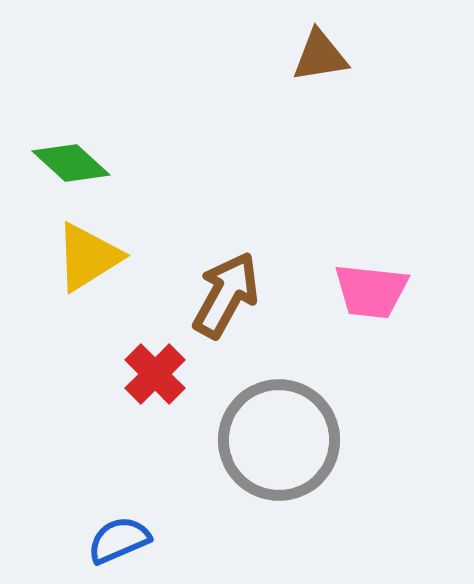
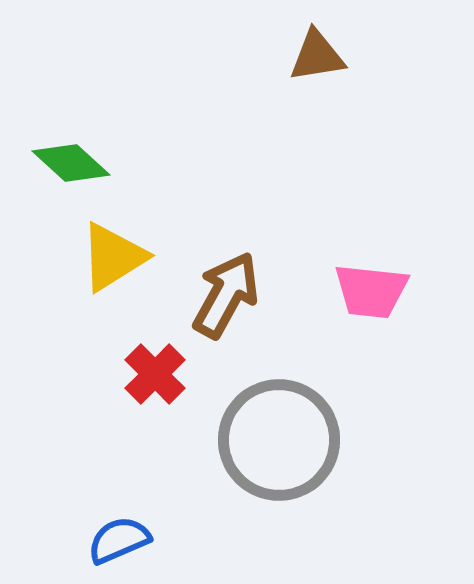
brown triangle: moved 3 px left
yellow triangle: moved 25 px right
